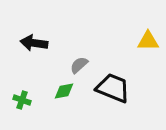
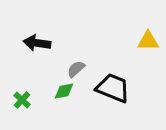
black arrow: moved 3 px right
gray semicircle: moved 3 px left, 4 px down
green cross: rotated 24 degrees clockwise
